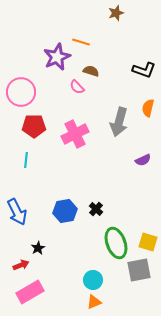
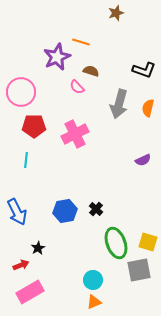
gray arrow: moved 18 px up
